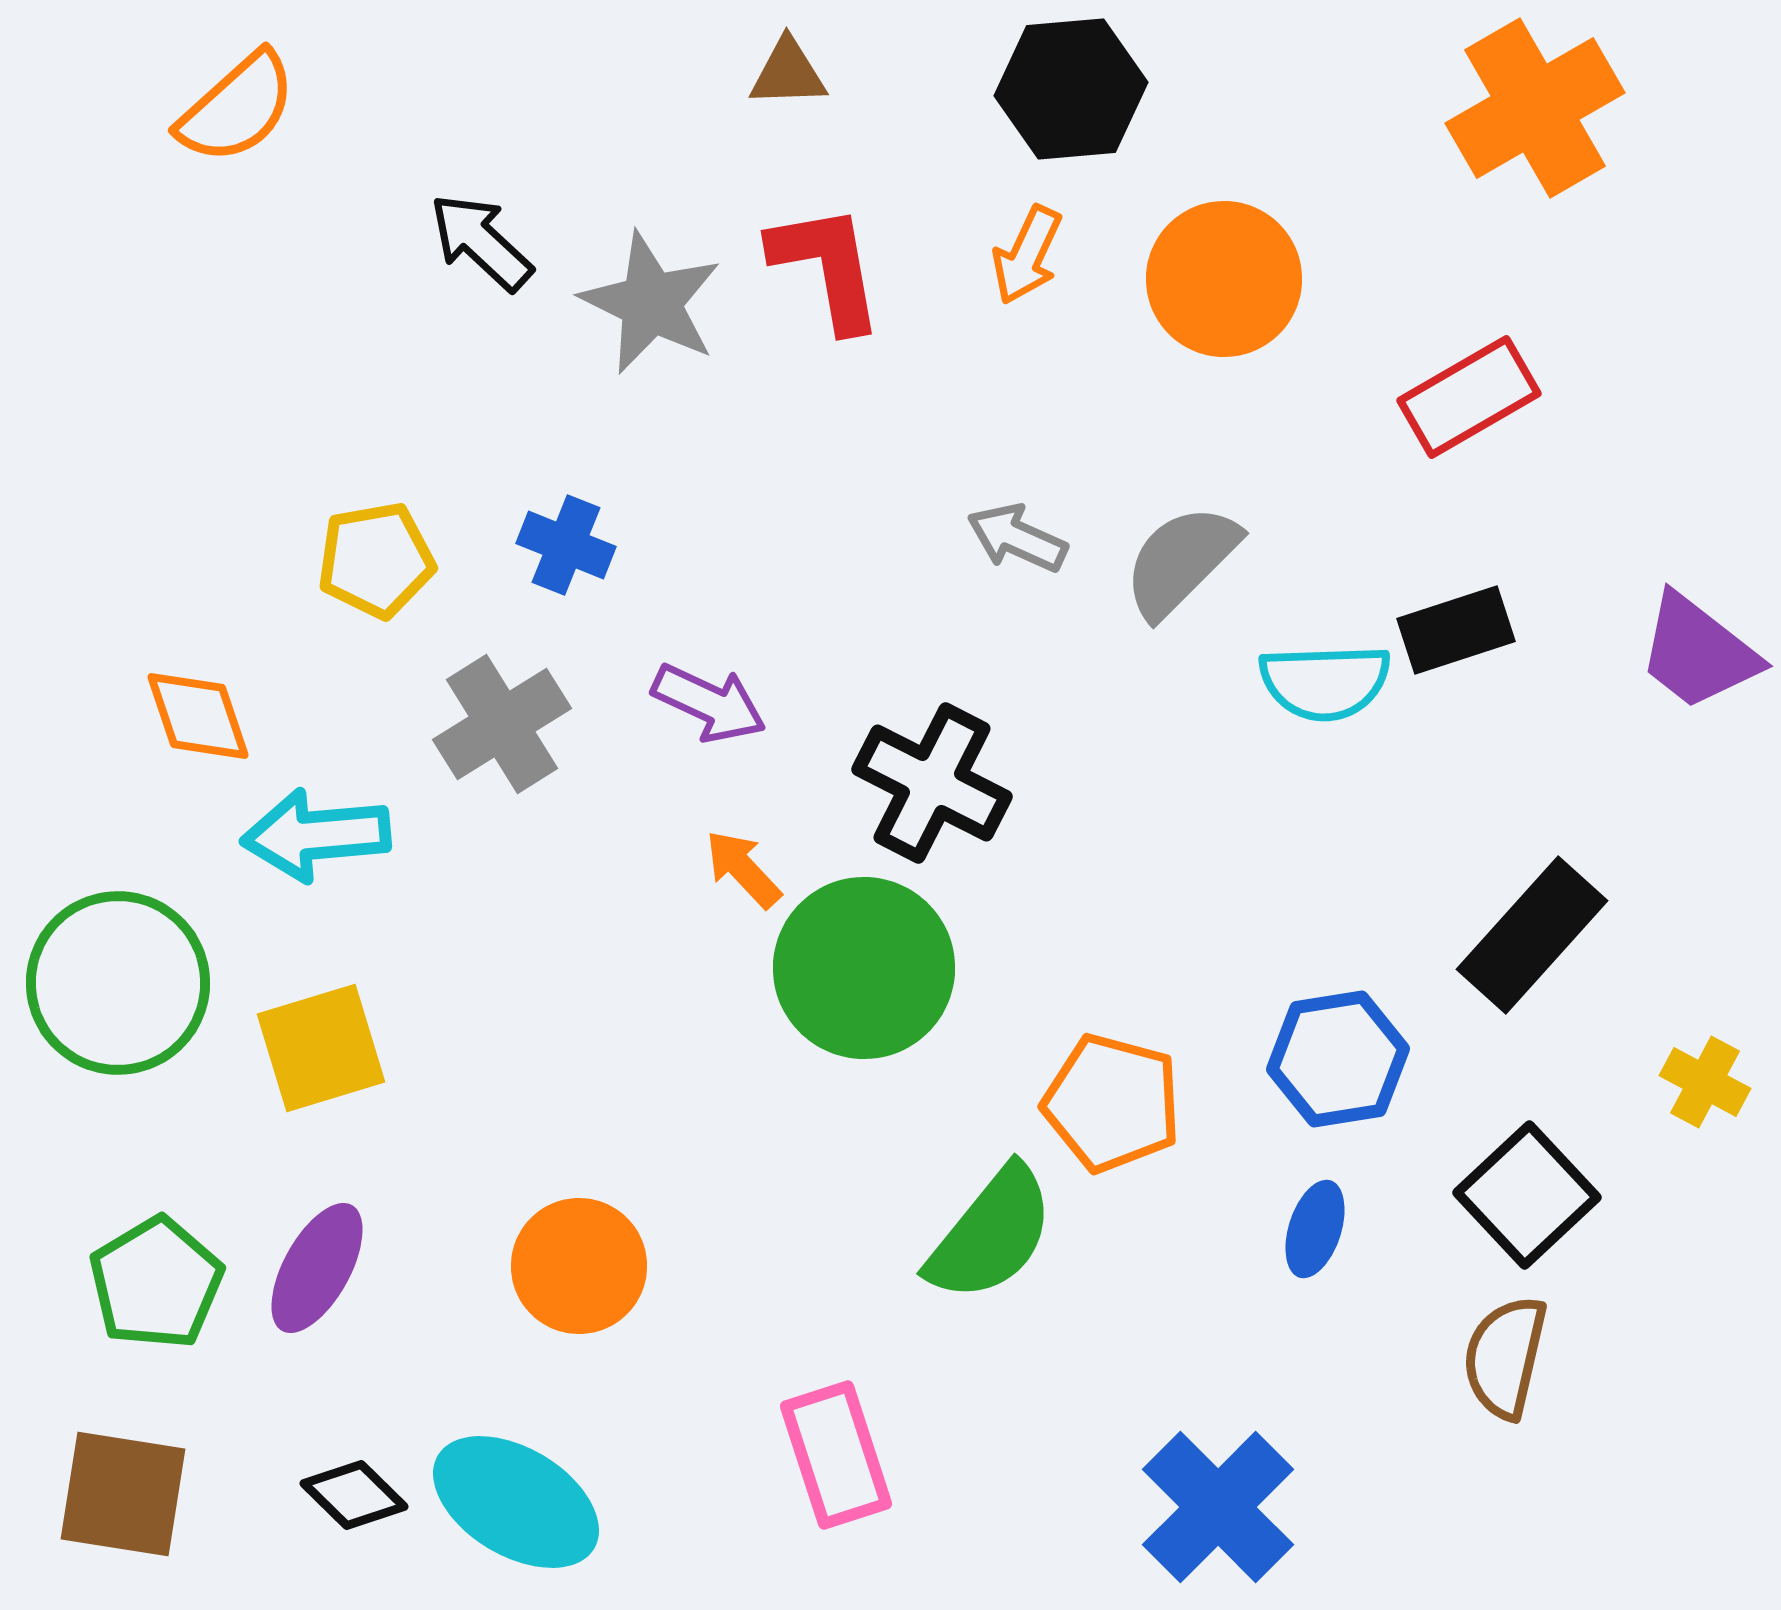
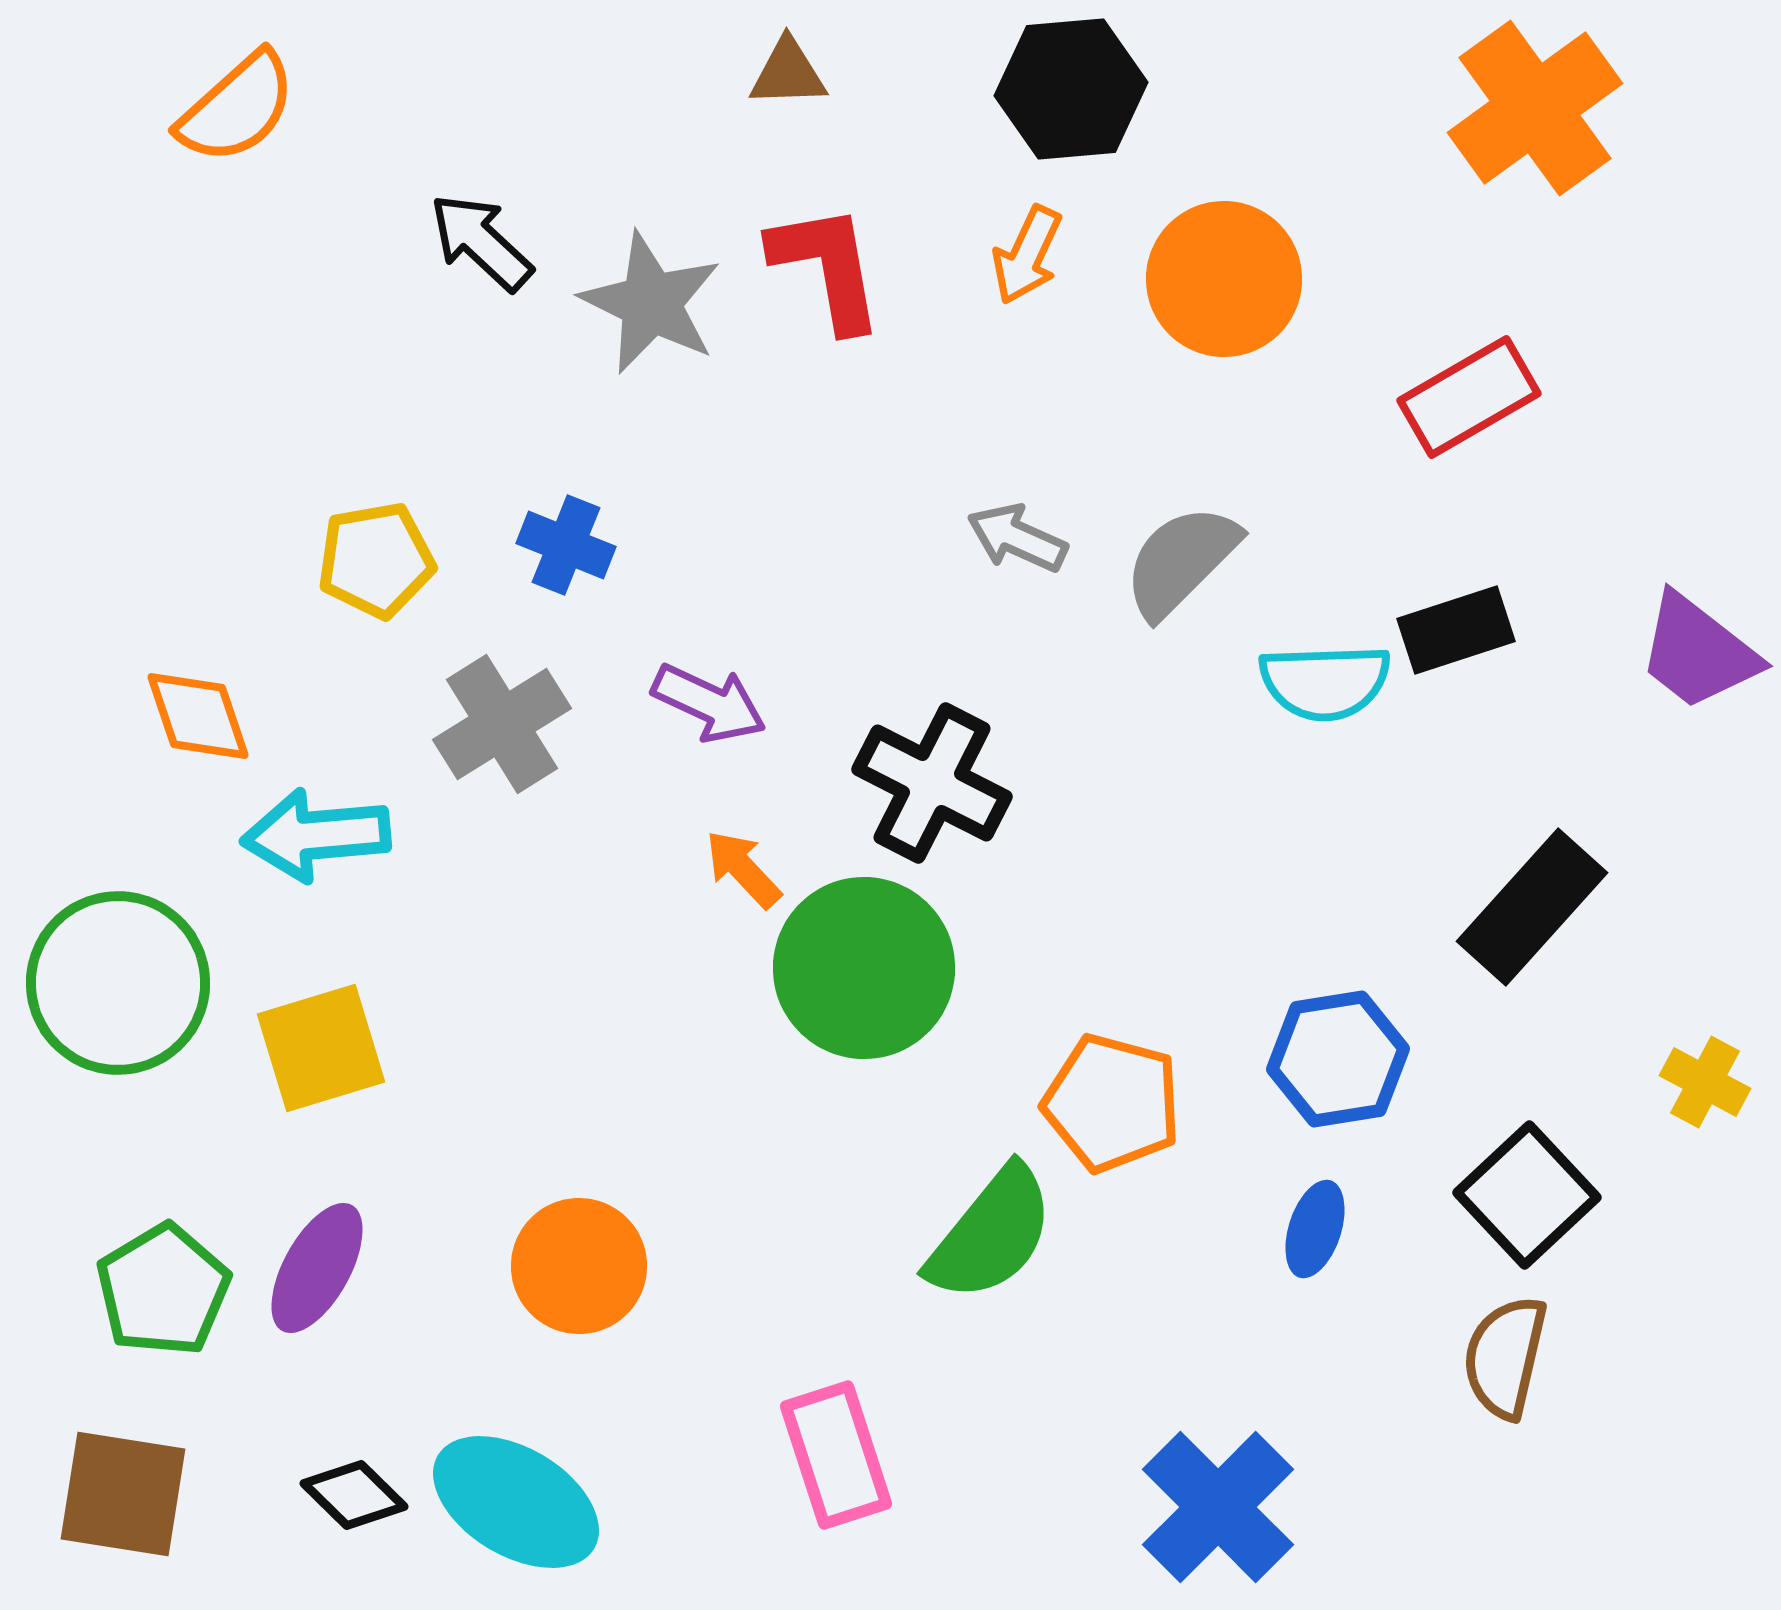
orange cross at (1535, 108): rotated 6 degrees counterclockwise
black rectangle at (1532, 935): moved 28 px up
green pentagon at (156, 1283): moved 7 px right, 7 px down
